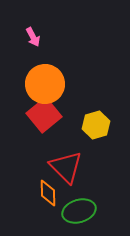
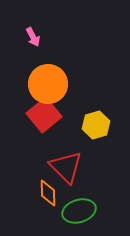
orange circle: moved 3 px right
